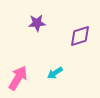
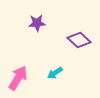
purple diamond: moved 1 px left, 4 px down; rotated 60 degrees clockwise
